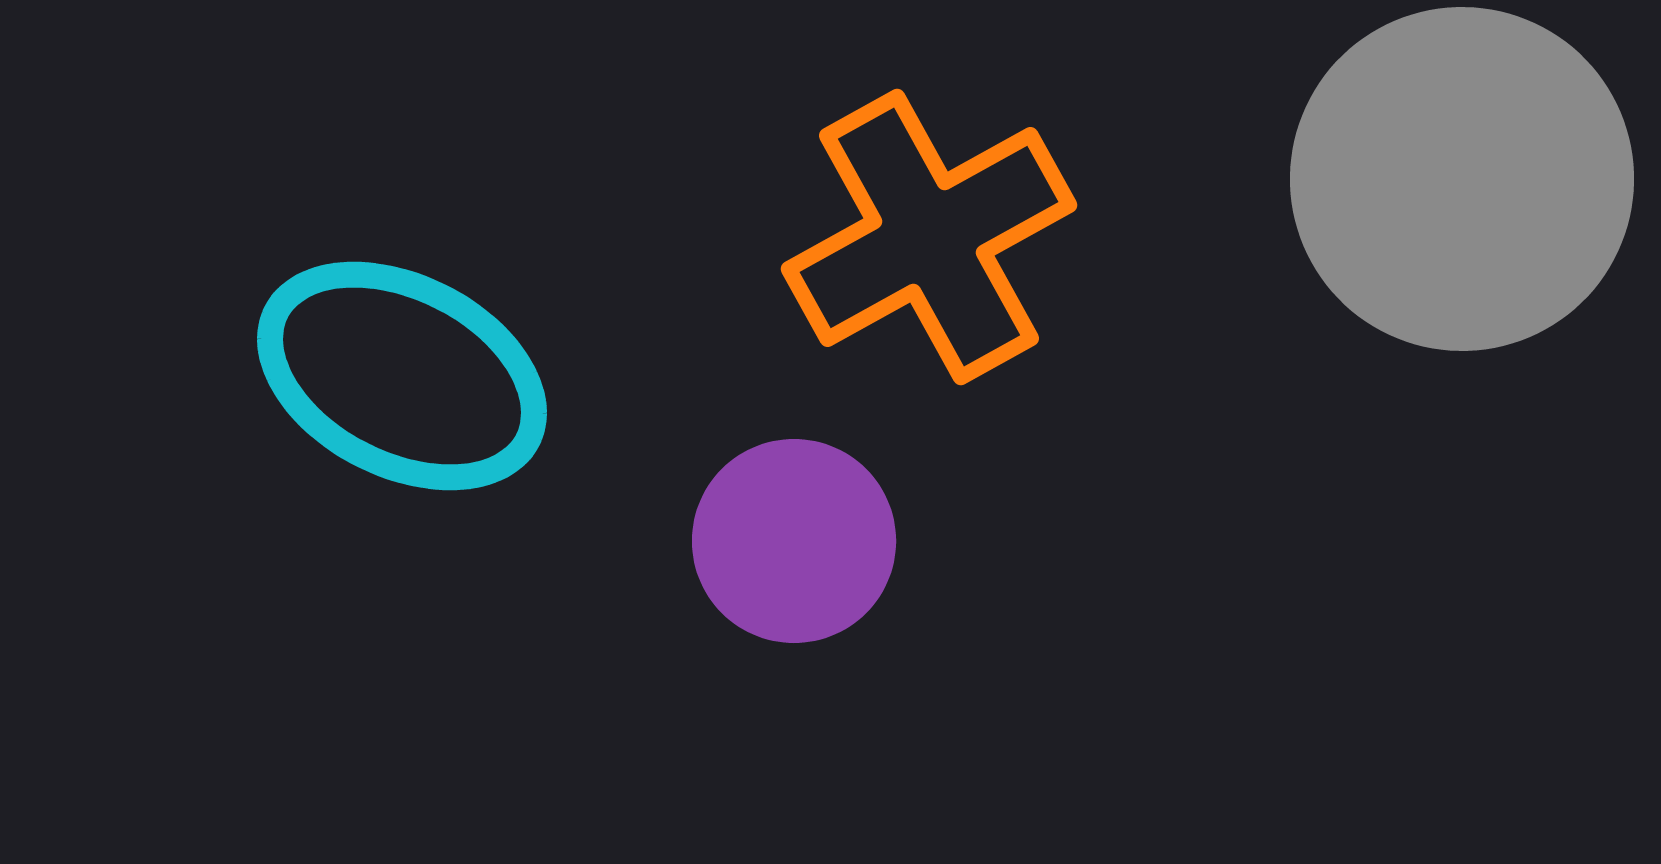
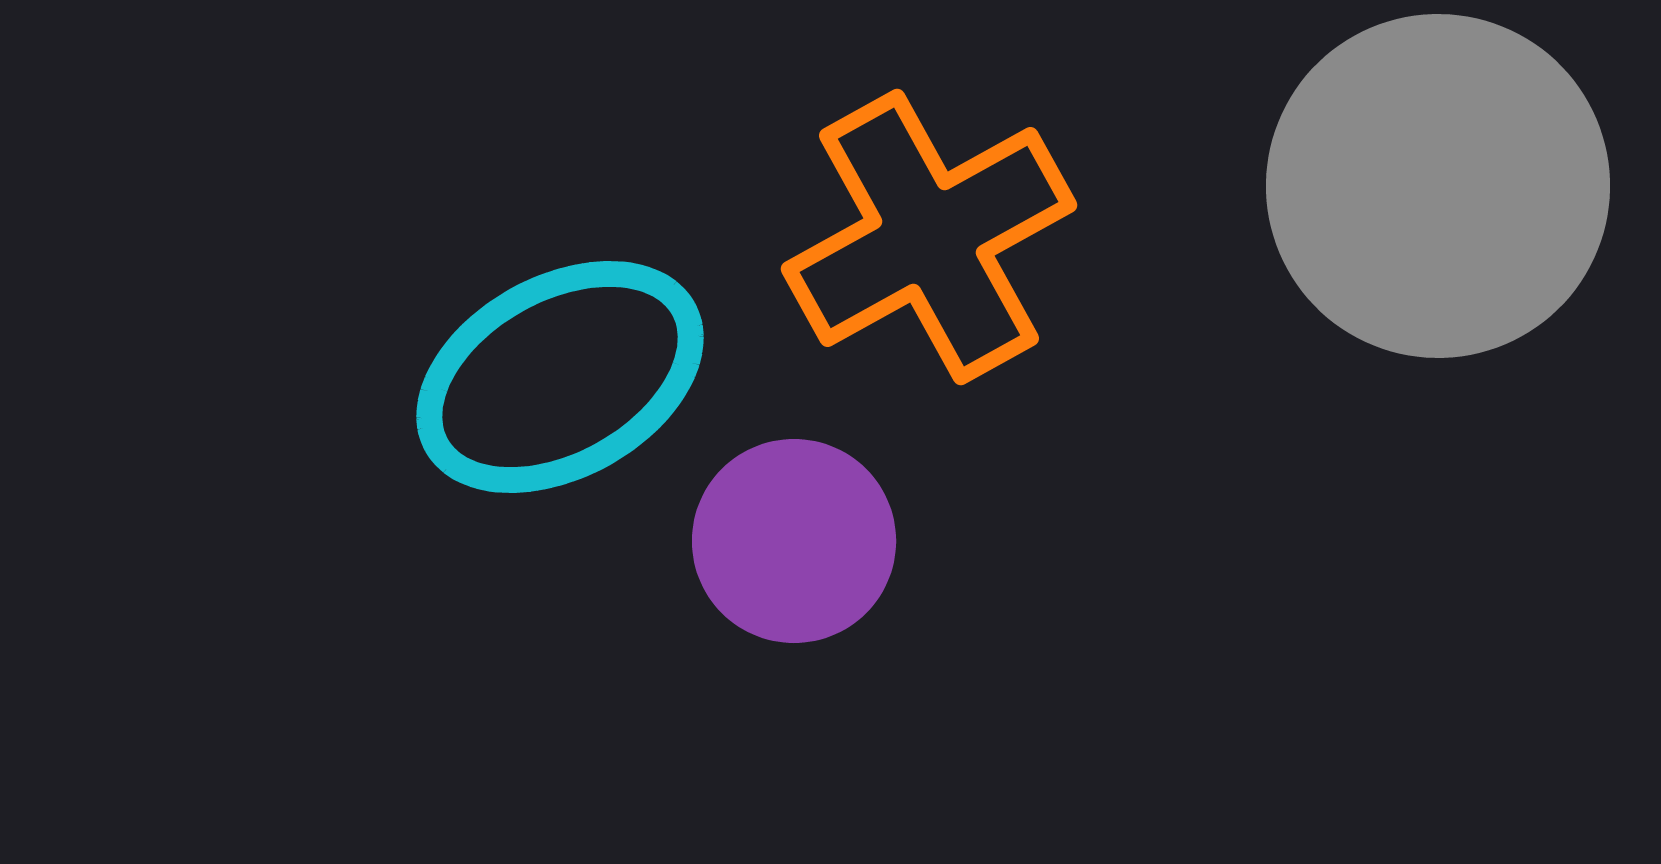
gray circle: moved 24 px left, 7 px down
cyan ellipse: moved 158 px right, 1 px down; rotated 56 degrees counterclockwise
